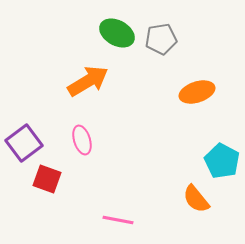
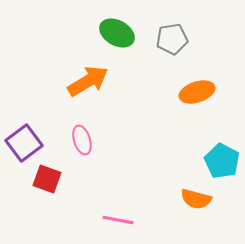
gray pentagon: moved 11 px right
orange semicircle: rotated 36 degrees counterclockwise
